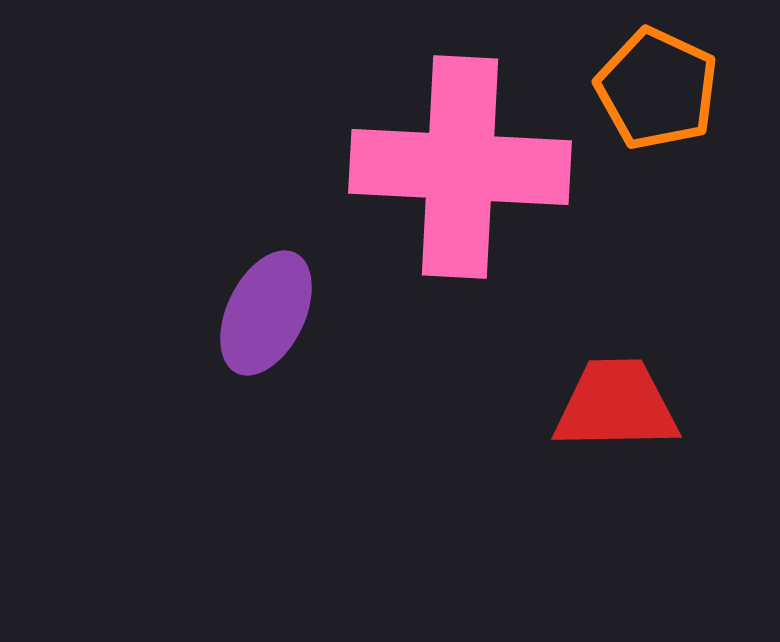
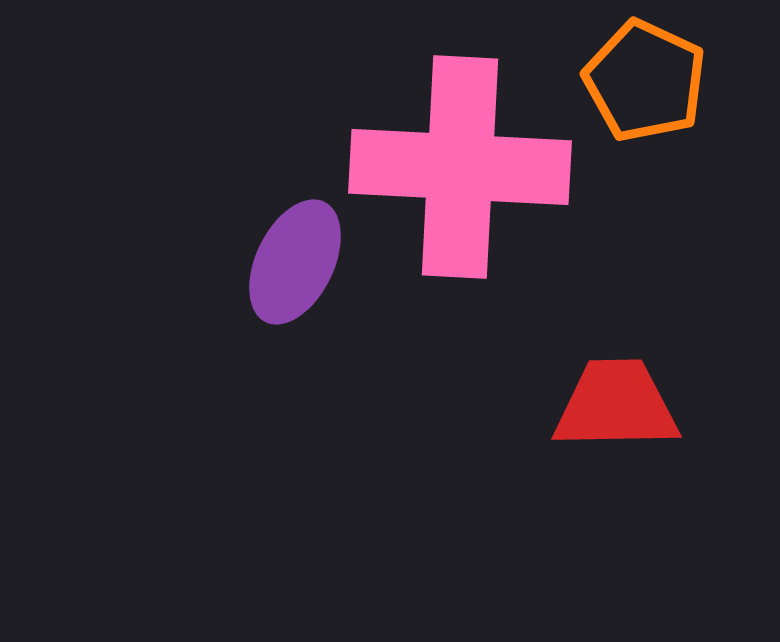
orange pentagon: moved 12 px left, 8 px up
purple ellipse: moved 29 px right, 51 px up
